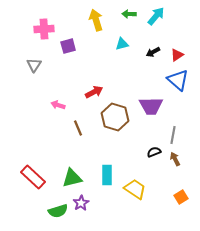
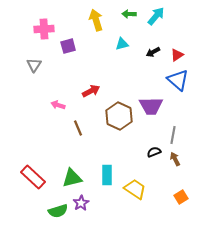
red arrow: moved 3 px left, 1 px up
brown hexagon: moved 4 px right, 1 px up; rotated 8 degrees clockwise
